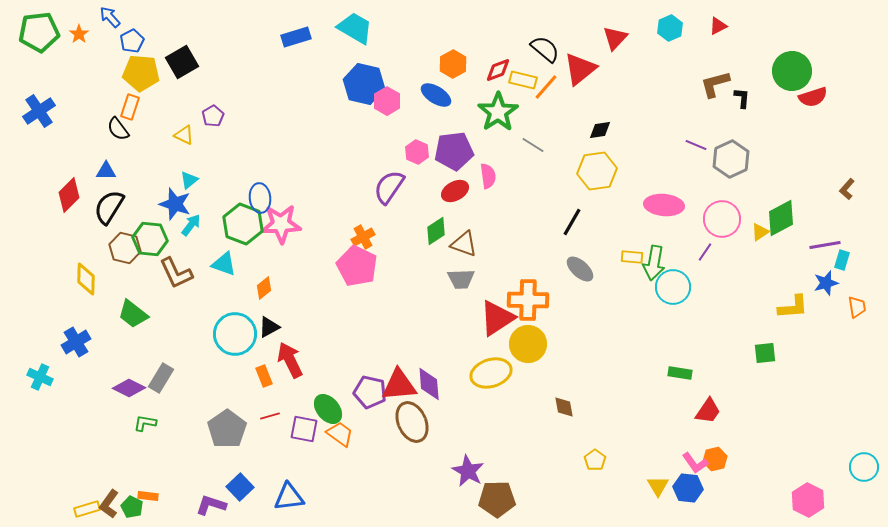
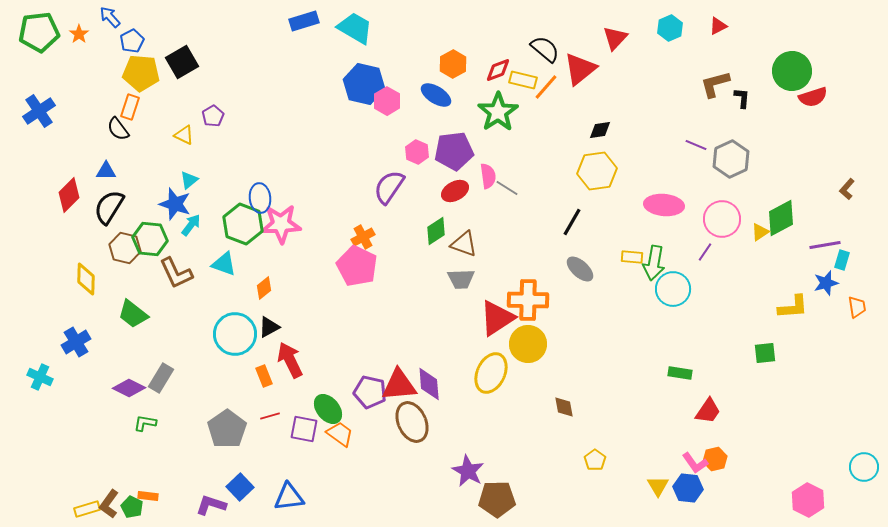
blue rectangle at (296, 37): moved 8 px right, 16 px up
gray line at (533, 145): moved 26 px left, 43 px down
cyan circle at (673, 287): moved 2 px down
yellow ellipse at (491, 373): rotated 48 degrees counterclockwise
